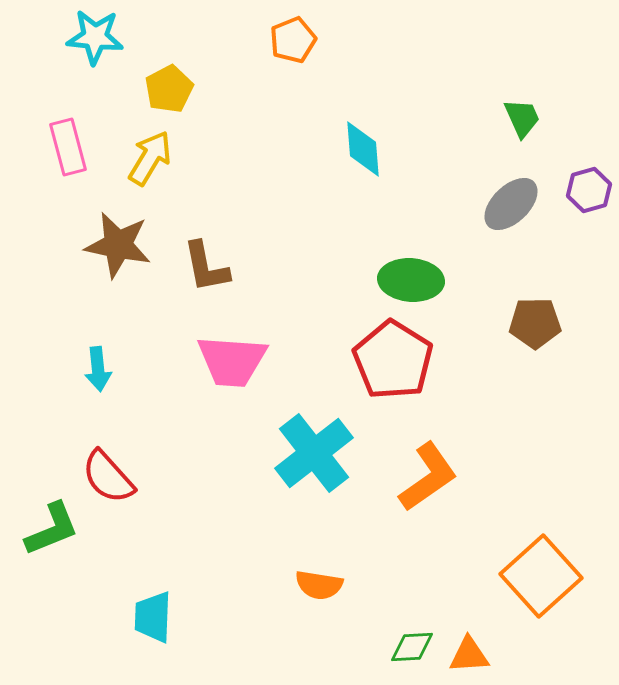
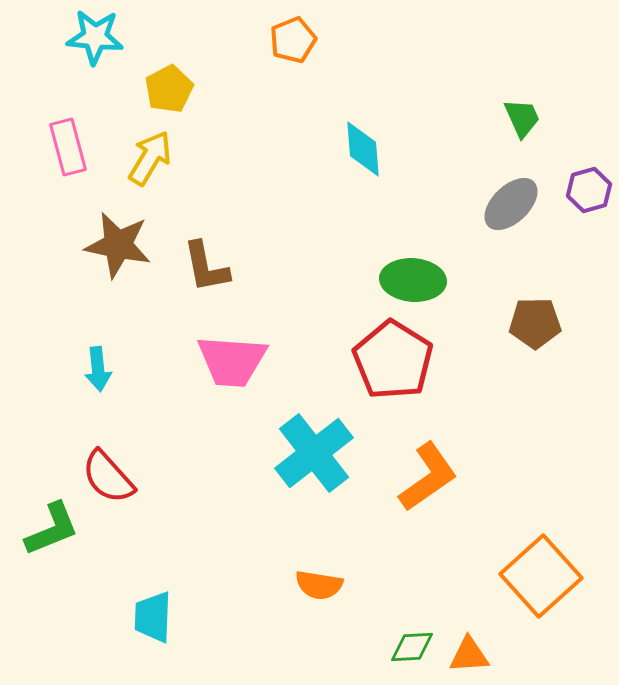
green ellipse: moved 2 px right
